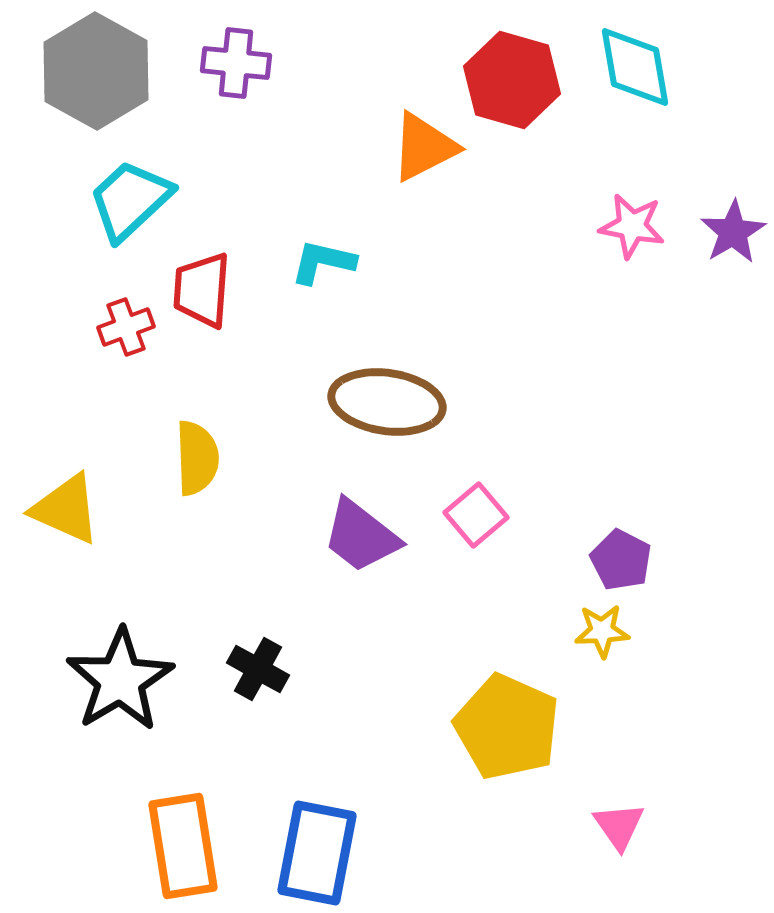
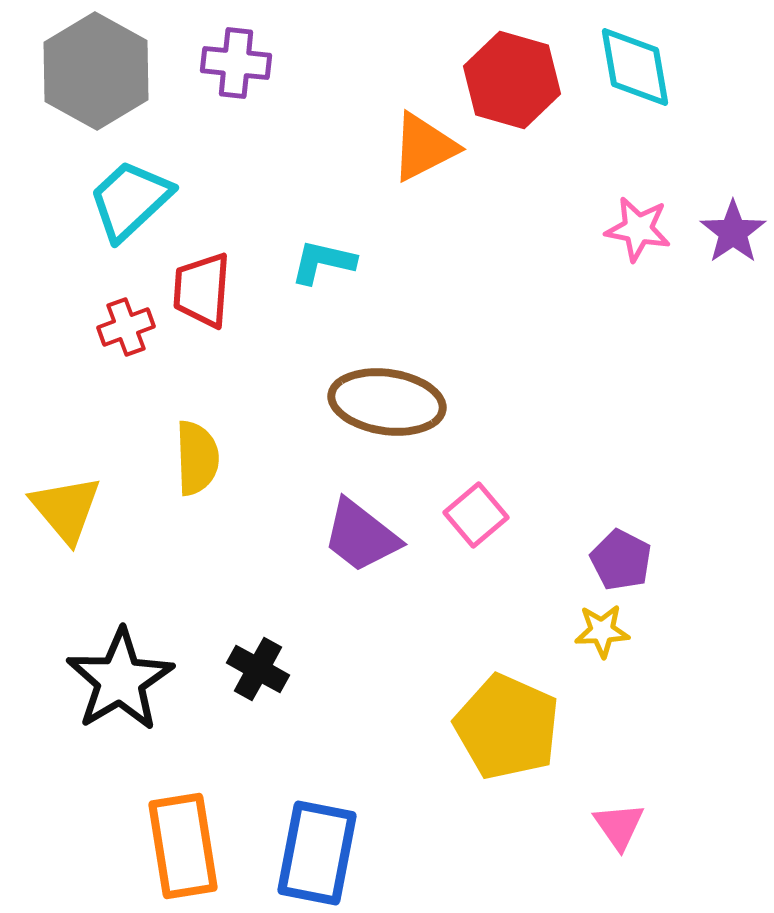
pink star: moved 6 px right, 3 px down
purple star: rotated 4 degrees counterclockwise
yellow triangle: rotated 26 degrees clockwise
